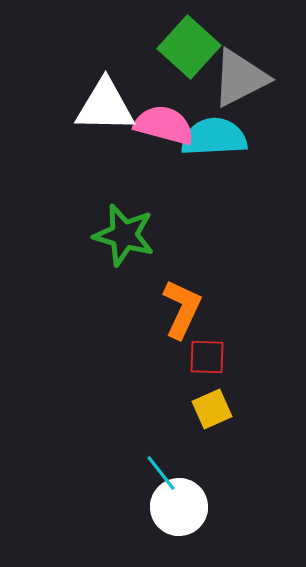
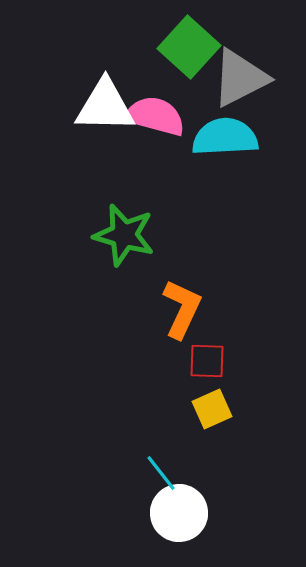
pink semicircle: moved 9 px left, 9 px up
cyan semicircle: moved 11 px right
red square: moved 4 px down
white circle: moved 6 px down
